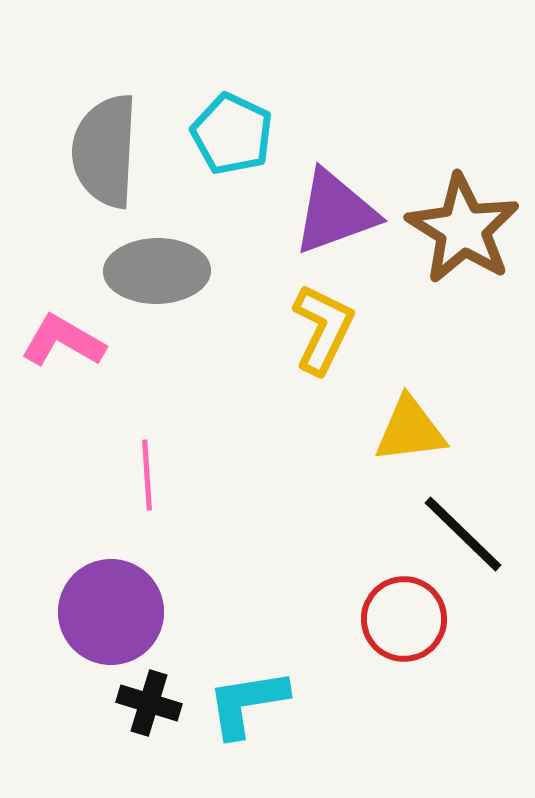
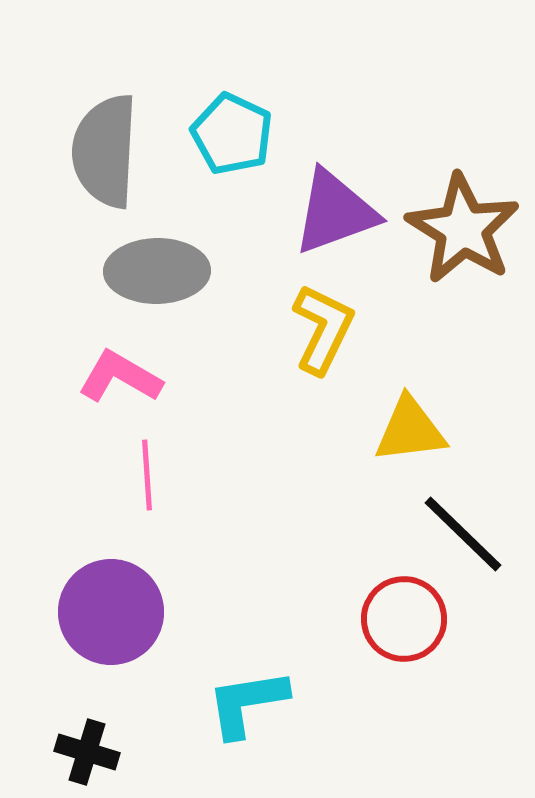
pink L-shape: moved 57 px right, 36 px down
black cross: moved 62 px left, 49 px down
